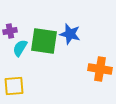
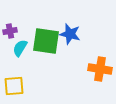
green square: moved 2 px right
